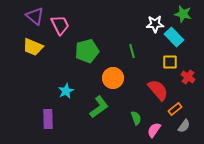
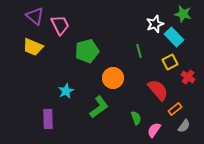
white star: rotated 18 degrees counterclockwise
green line: moved 7 px right
yellow square: rotated 28 degrees counterclockwise
